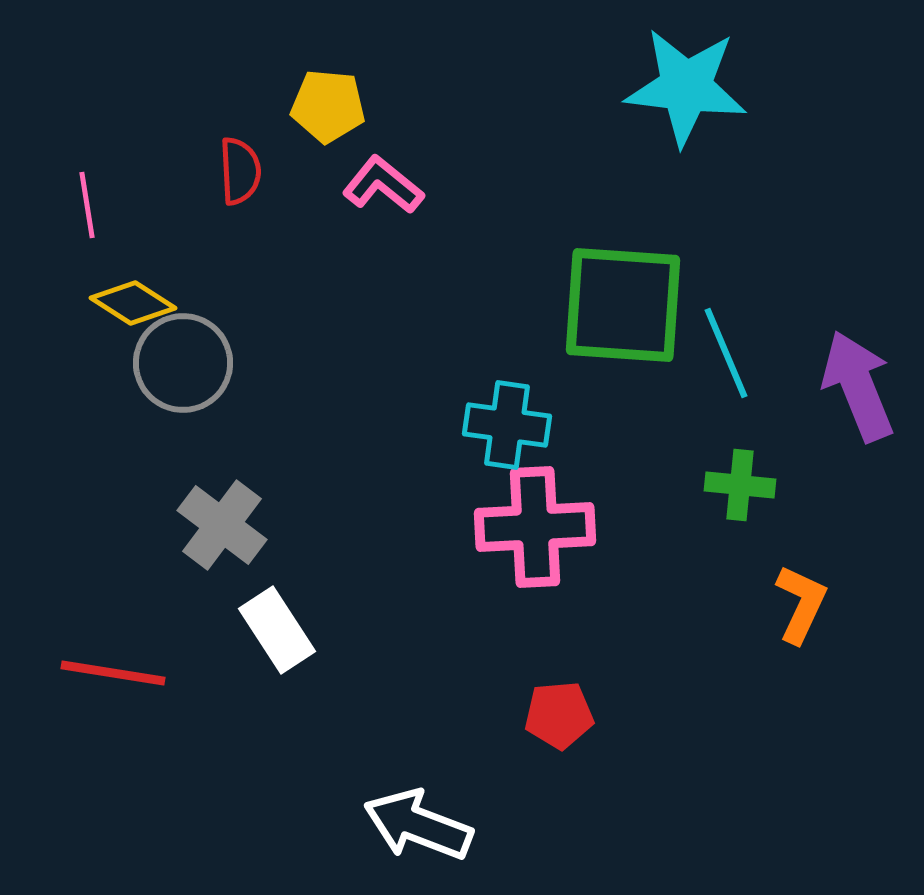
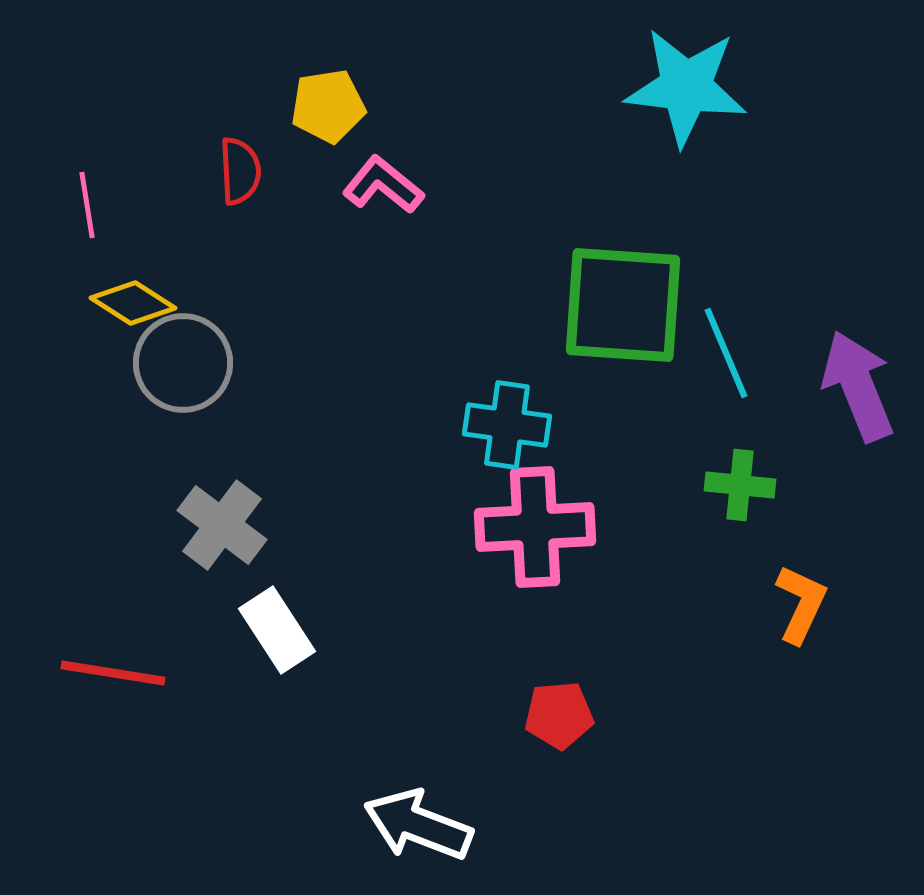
yellow pentagon: rotated 14 degrees counterclockwise
